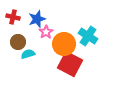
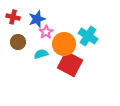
cyan semicircle: moved 13 px right
